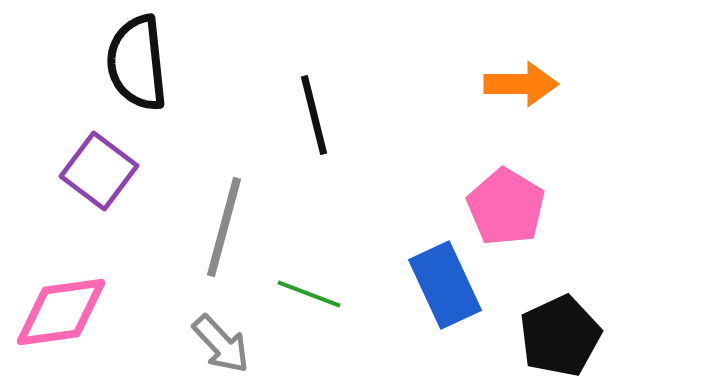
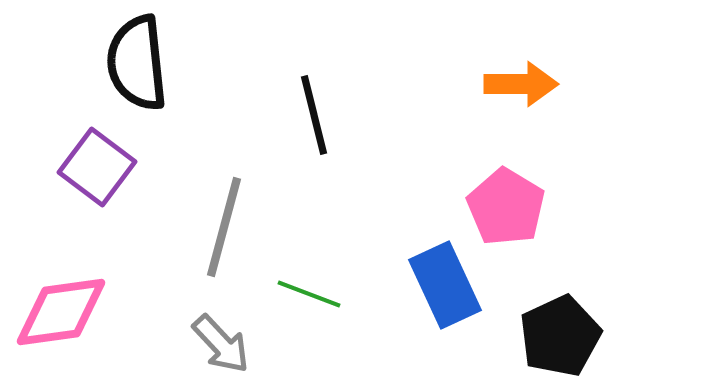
purple square: moved 2 px left, 4 px up
